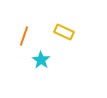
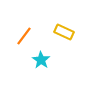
orange line: rotated 18 degrees clockwise
